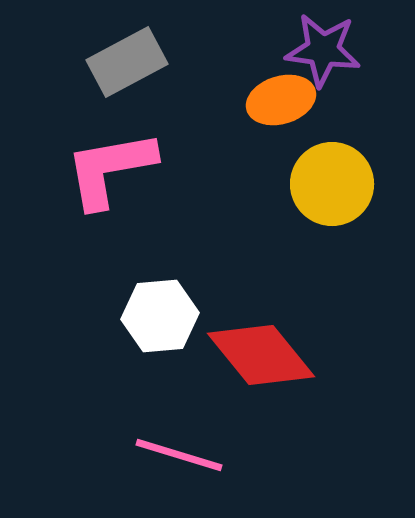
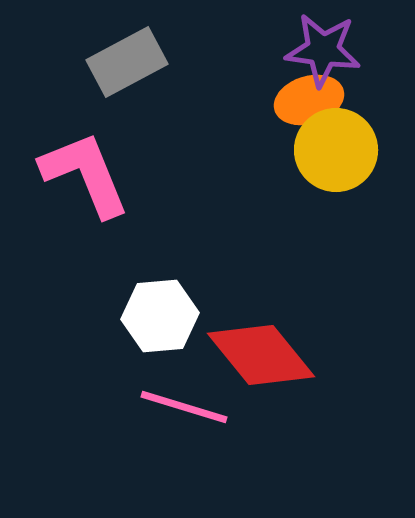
orange ellipse: moved 28 px right
pink L-shape: moved 25 px left, 5 px down; rotated 78 degrees clockwise
yellow circle: moved 4 px right, 34 px up
pink line: moved 5 px right, 48 px up
